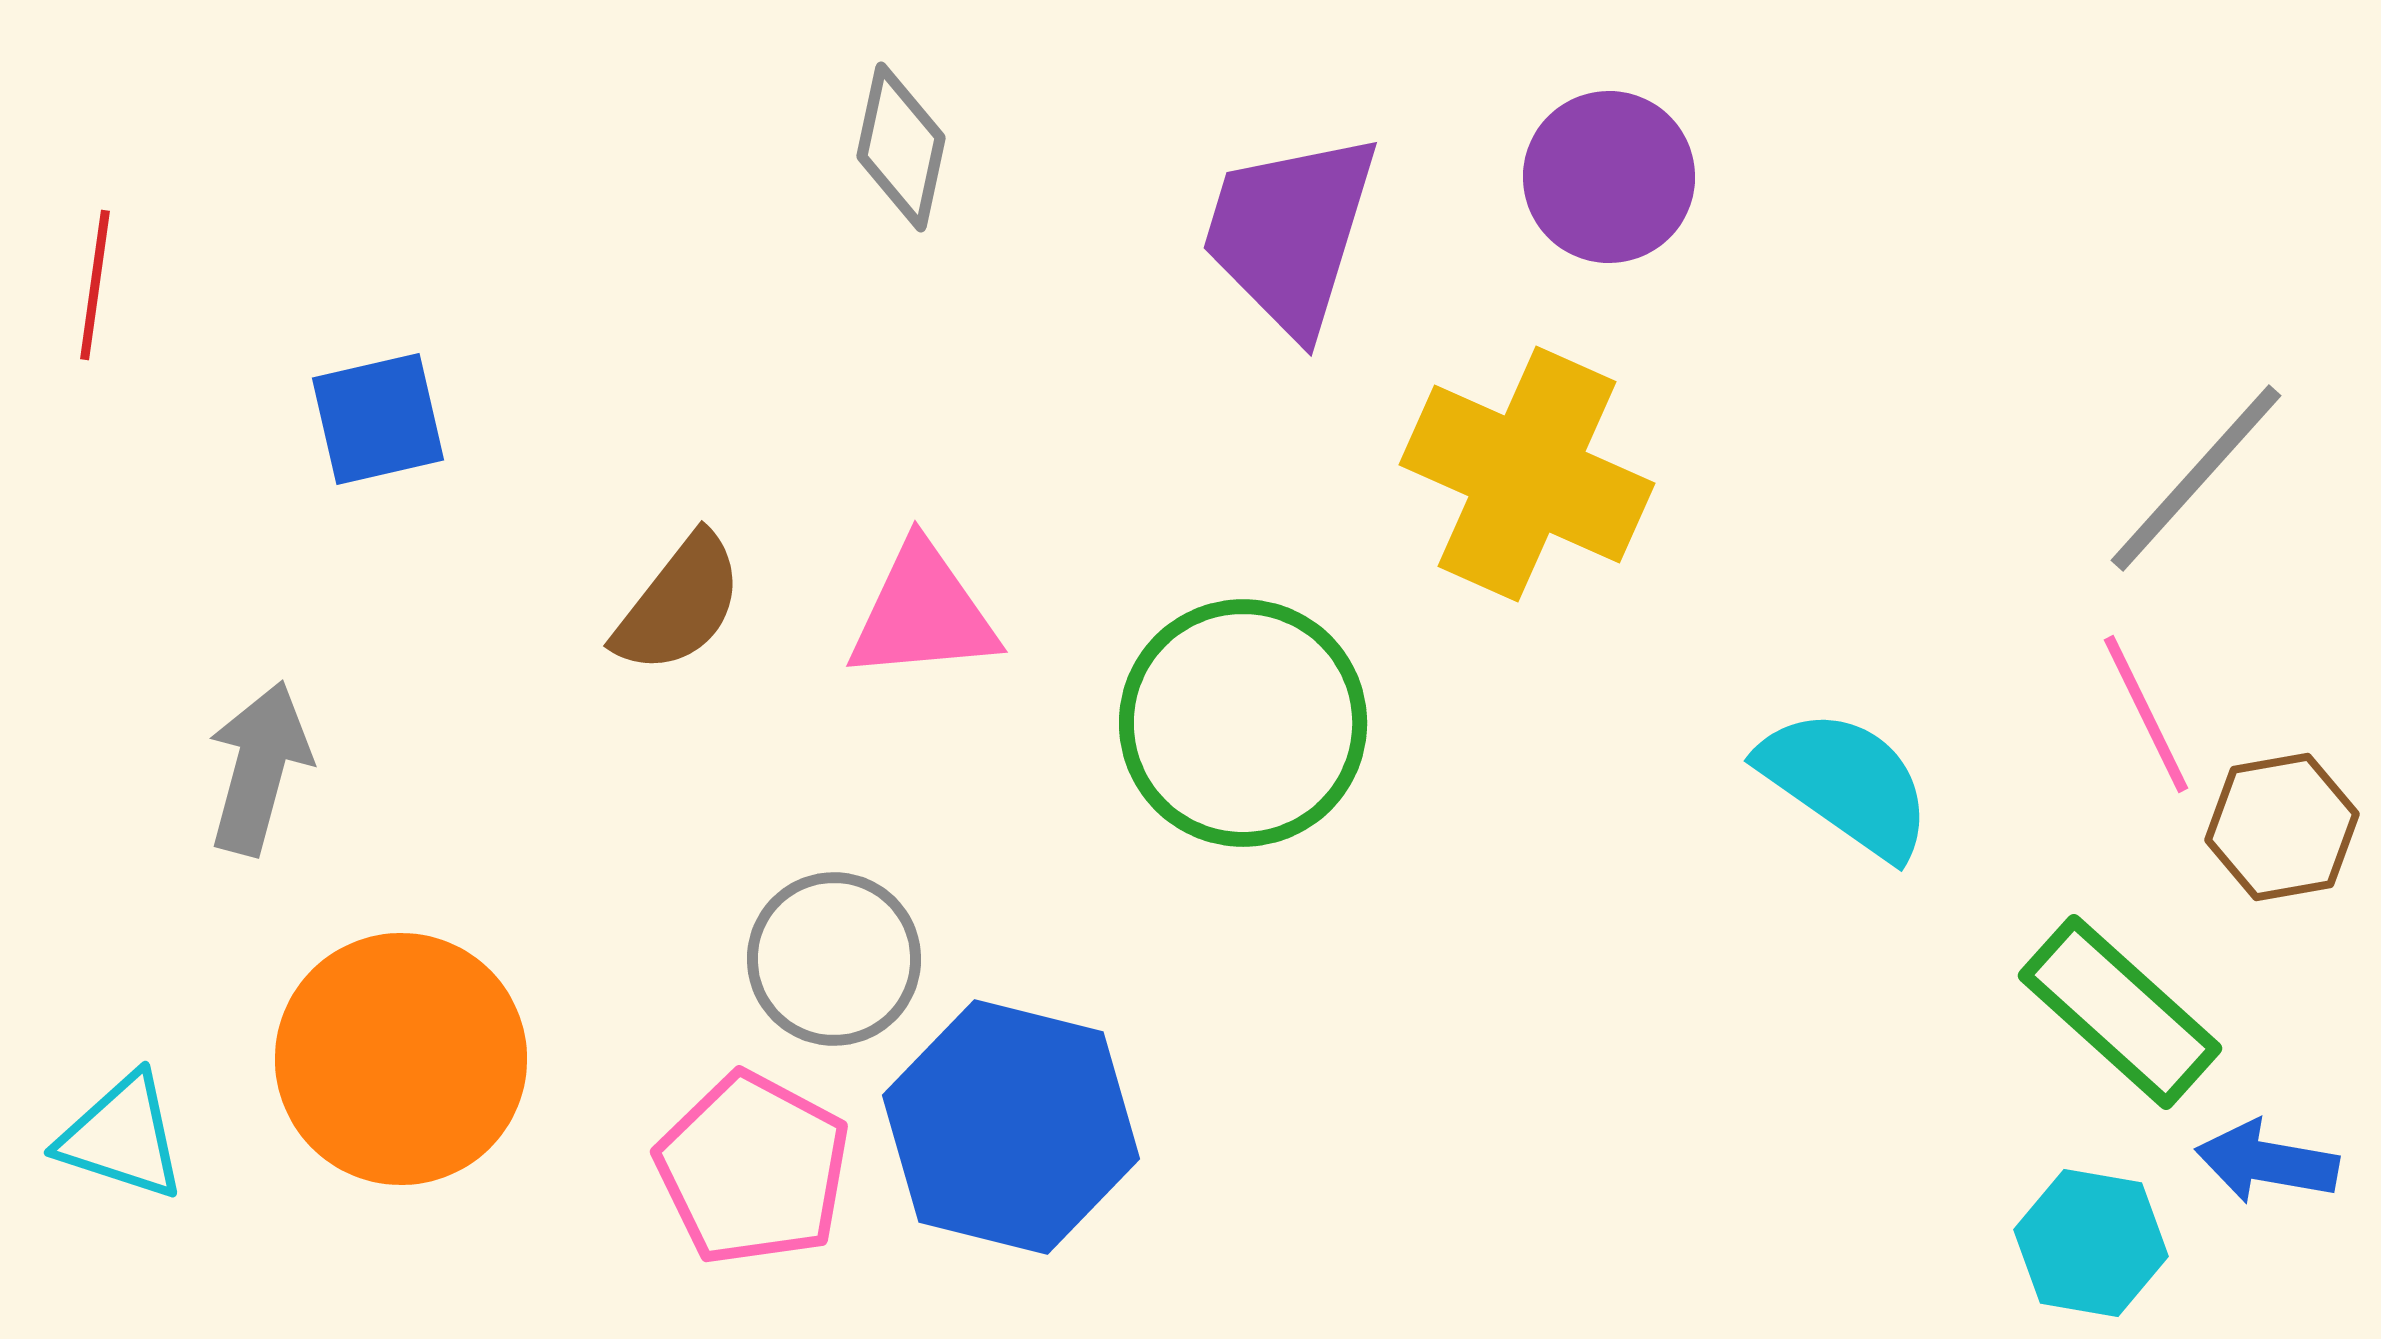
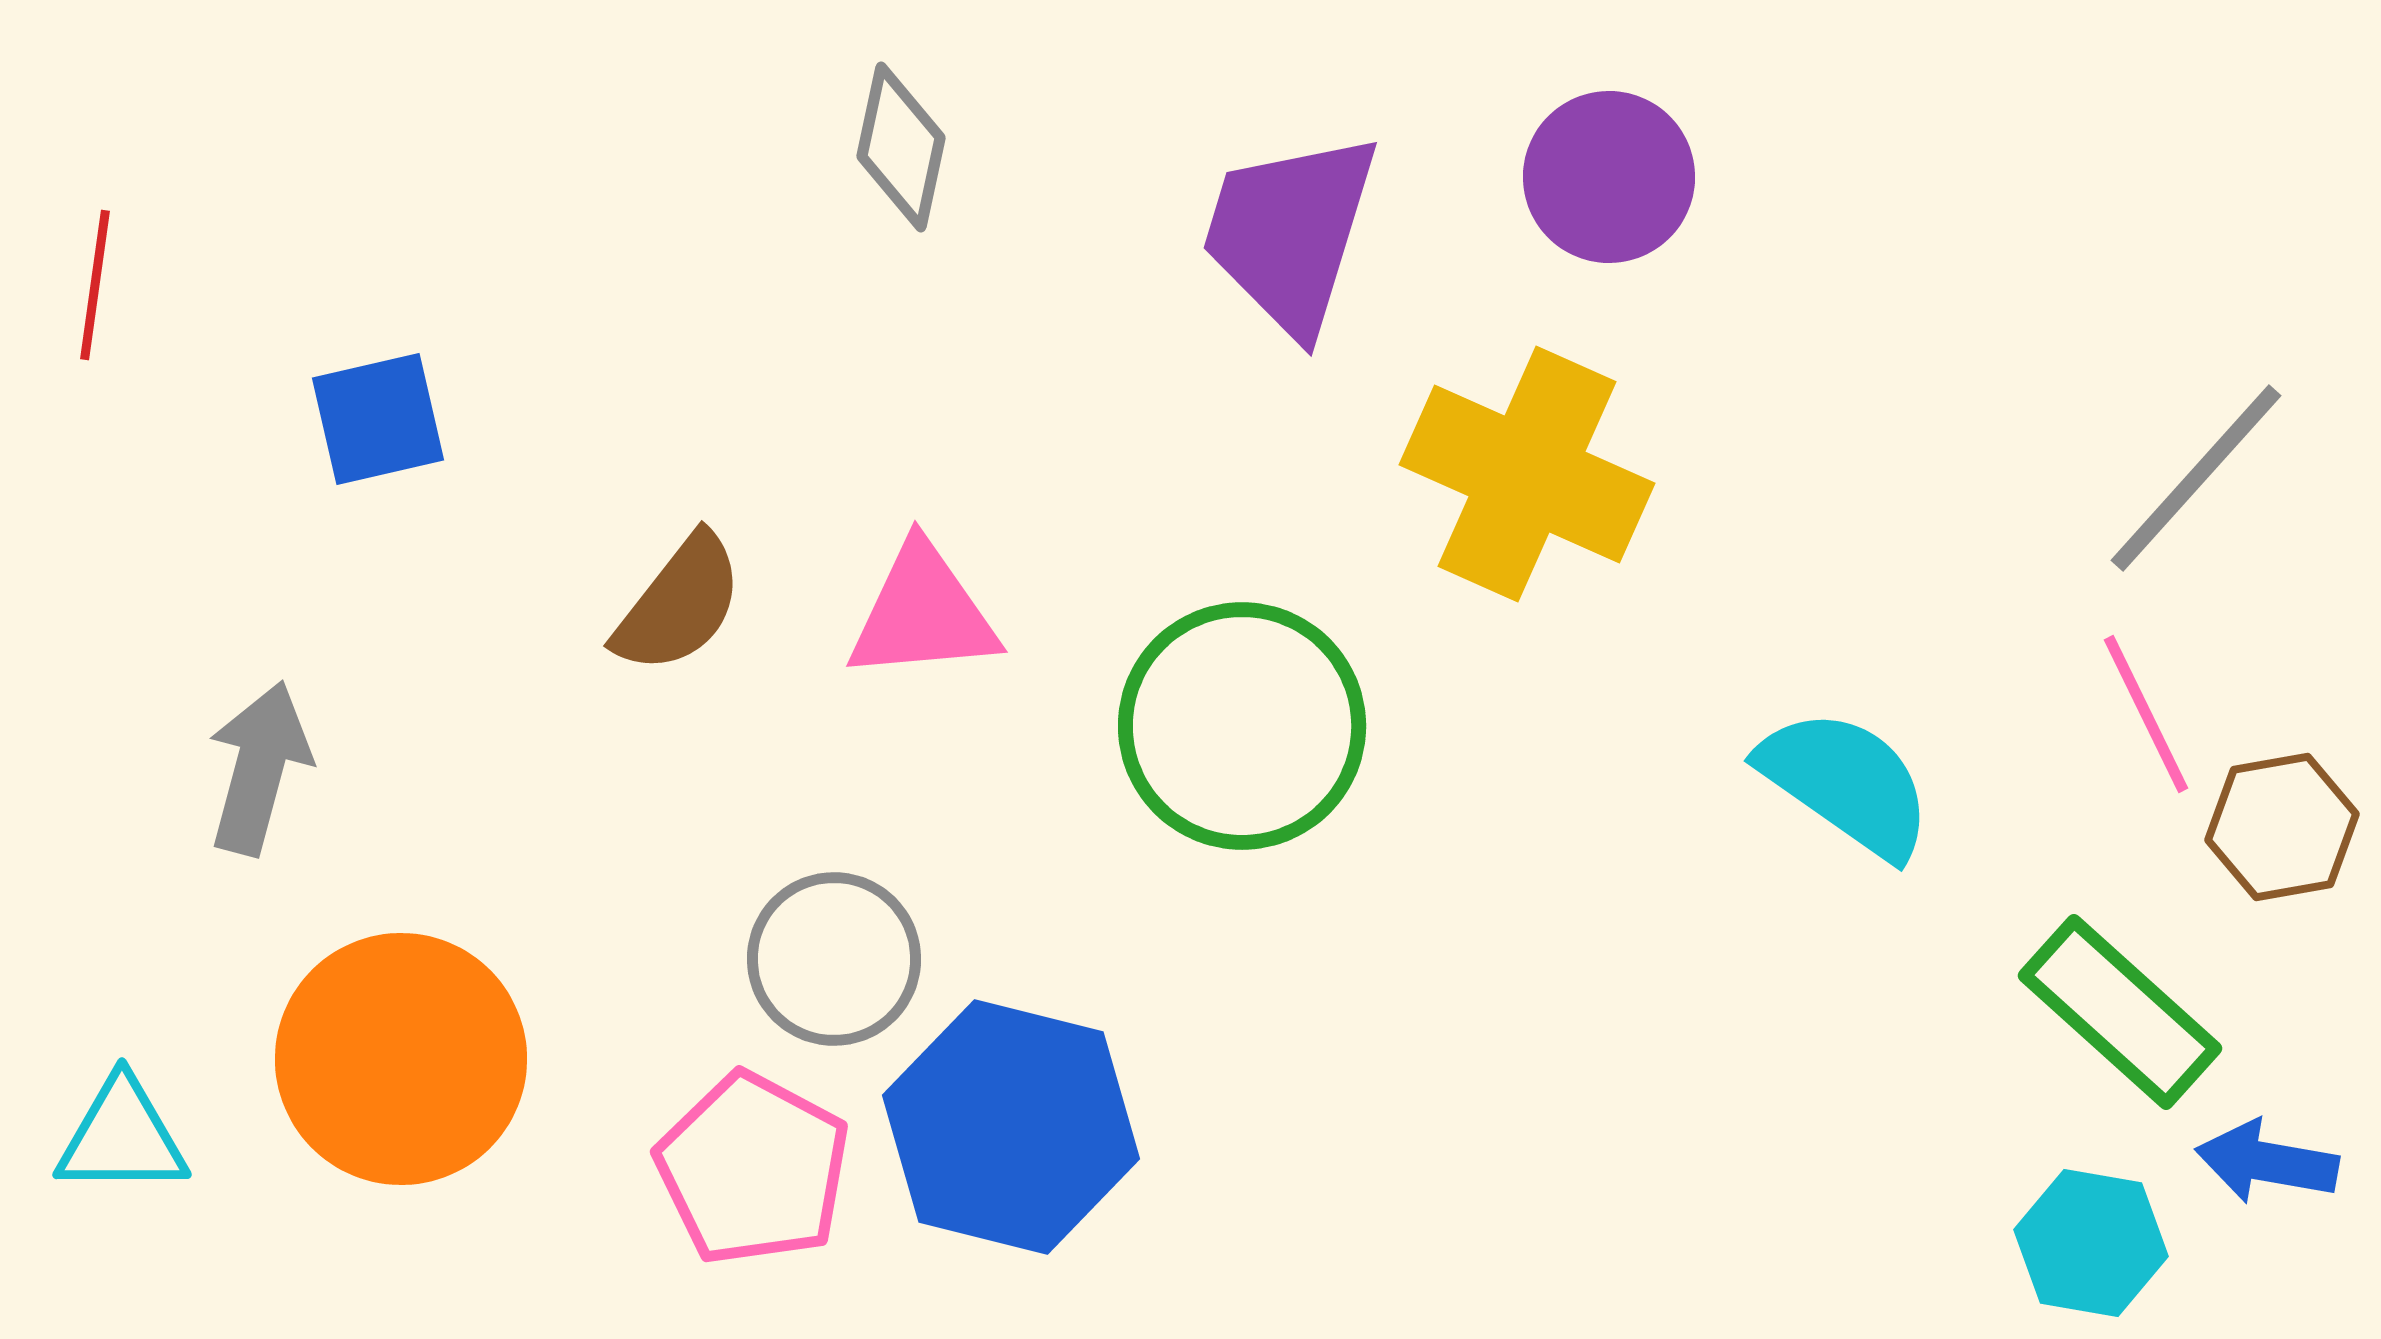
green circle: moved 1 px left, 3 px down
cyan triangle: rotated 18 degrees counterclockwise
